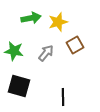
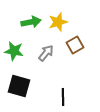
green arrow: moved 4 px down
